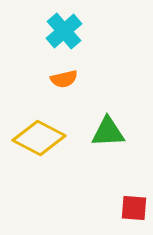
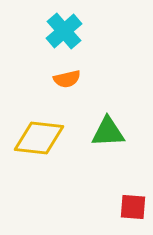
orange semicircle: moved 3 px right
yellow diamond: rotated 21 degrees counterclockwise
red square: moved 1 px left, 1 px up
